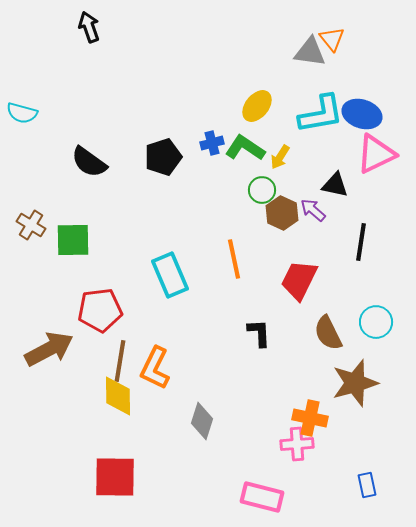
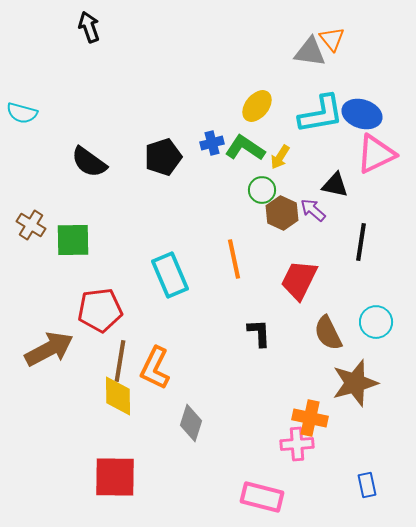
gray diamond: moved 11 px left, 2 px down
